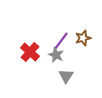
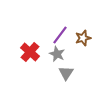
purple line: moved 1 px left, 6 px up
gray star: moved 1 px right, 1 px up
gray triangle: moved 3 px up
